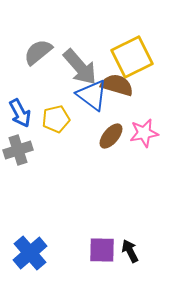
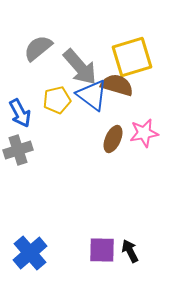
gray semicircle: moved 4 px up
yellow square: rotated 9 degrees clockwise
yellow pentagon: moved 1 px right, 19 px up
brown ellipse: moved 2 px right, 3 px down; rotated 16 degrees counterclockwise
